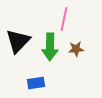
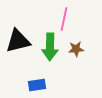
black triangle: rotated 32 degrees clockwise
blue rectangle: moved 1 px right, 2 px down
